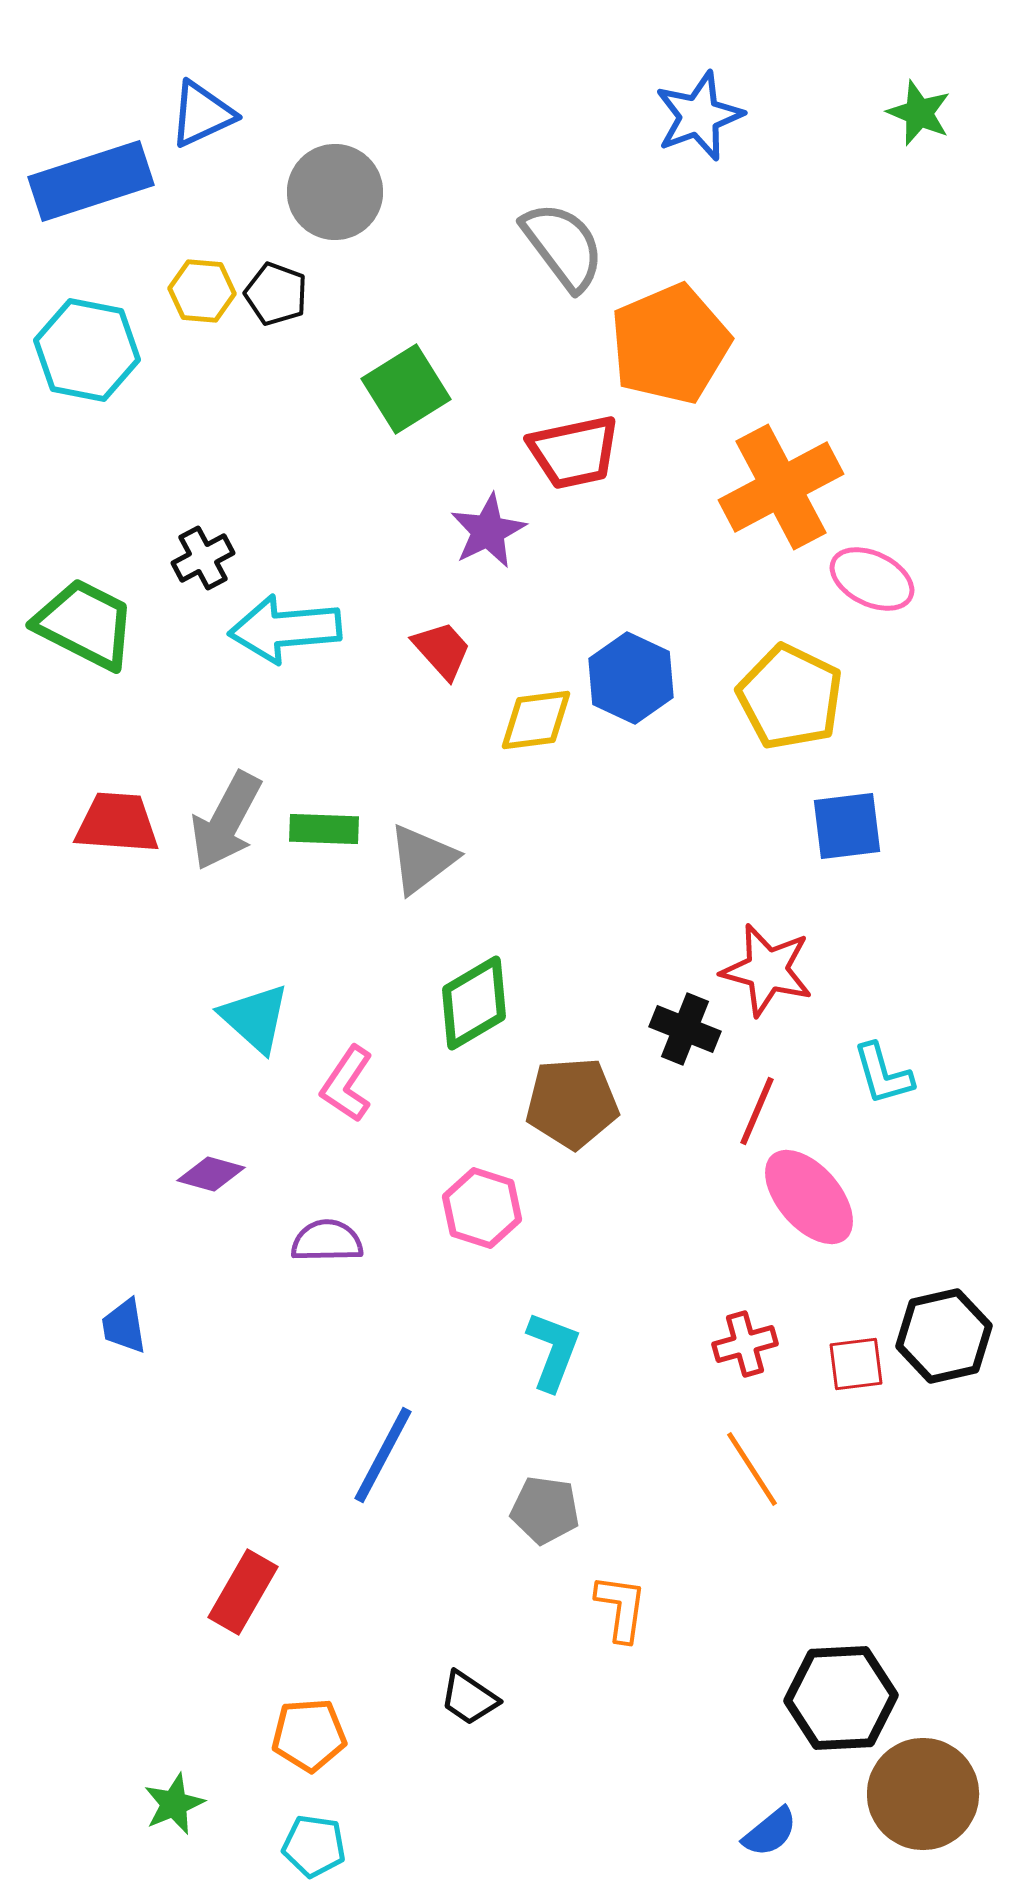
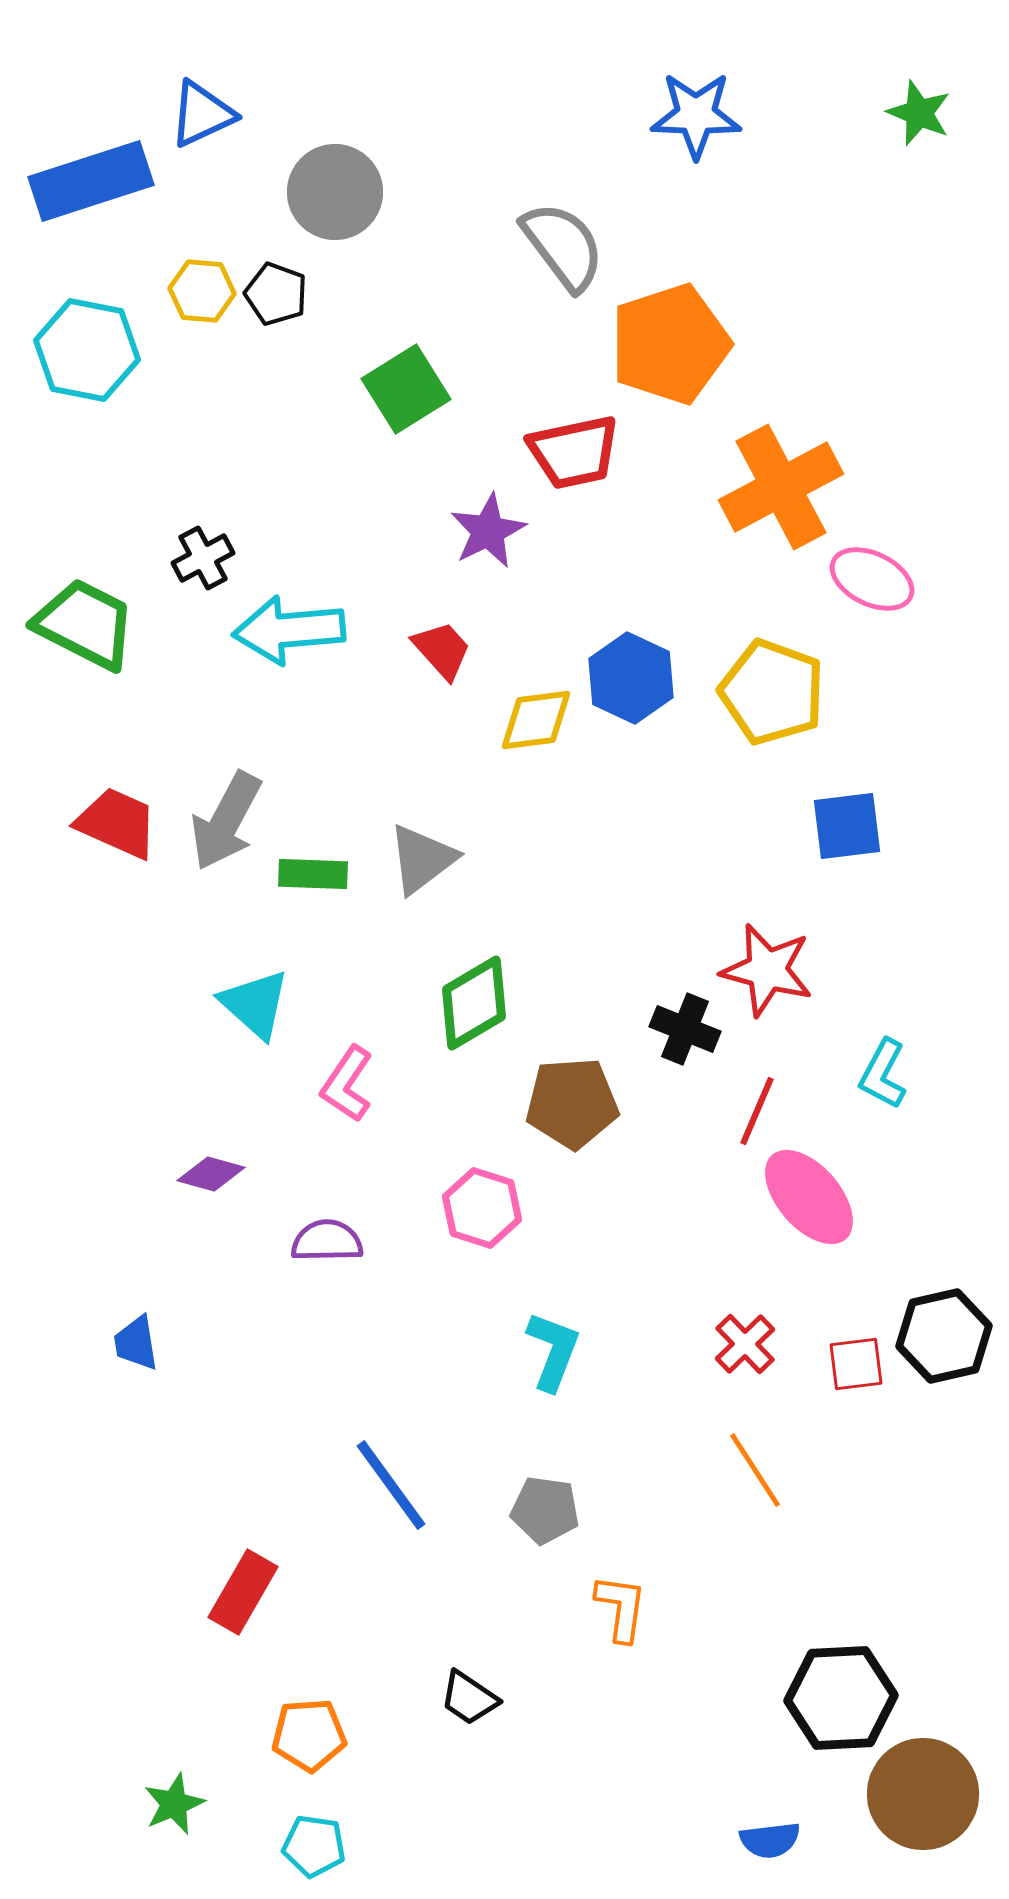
blue star at (699, 116): moved 3 px left, 1 px up; rotated 22 degrees clockwise
orange pentagon at (670, 344): rotated 5 degrees clockwise
cyan arrow at (285, 629): moved 4 px right, 1 px down
yellow pentagon at (790, 697): moved 18 px left, 5 px up; rotated 6 degrees counterclockwise
red trapezoid at (117, 823): rotated 20 degrees clockwise
green rectangle at (324, 829): moved 11 px left, 45 px down
cyan triangle at (255, 1018): moved 14 px up
cyan L-shape at (883, 1074): rotated 44 degrees clockwise
blue trapezoid at (124, 1326): moved 12 px right, 17 px down
red cross at (745, 1344): rotated 28 degrees counterclockwise
blue line at (383, 1455): moved 8 px right, 30 px down; rotated 64 degrees counterclockwise
orange line at (752, 1469): moved 3 px right, 1 px down
blue semicircle at (770, 1832): moved 8 px down; rotated 32 degrees clockwise
